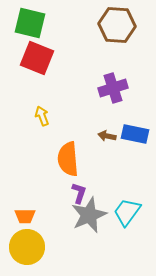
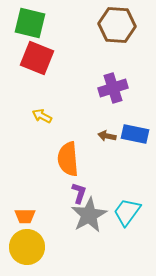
yellow arrow: rotated 42 degrees counterclockwise
gray star: rotated 6 degrees counterclockwise
